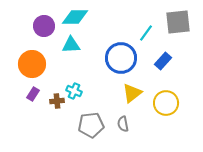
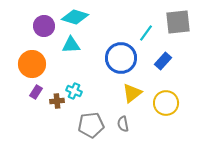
cyan diamond: rotated 16 degrees clockwise
purple rectangle: moved 3 px right, 2 px up
